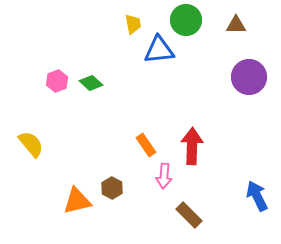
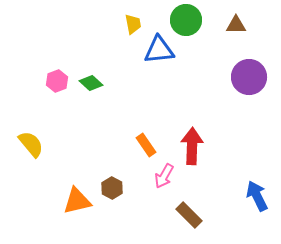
pink arrow: rotated 25 degrees clockwise
